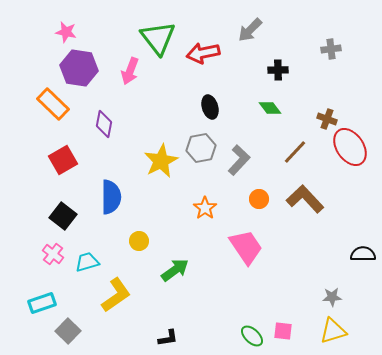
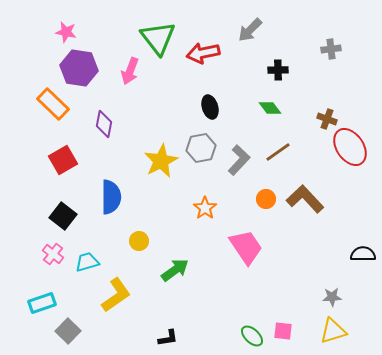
brown line: moved 17 px left; rotated 12 degrees clockwise
orange circle: moved 7 px right
